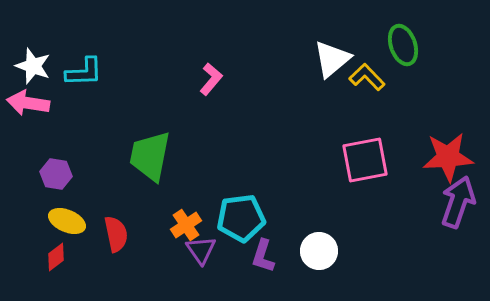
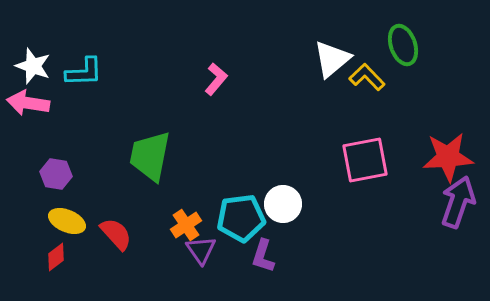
pink L-shape: moved 5 px right
red semicircle: rotated 30 degrees counterclockwise
white circle: moved 36 px left, 47 px up
